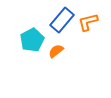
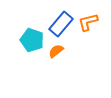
blue rectangle: moved 1 px left, 4 px down
cyan pentagon: rotated 25 degrees counterclockwise
